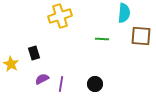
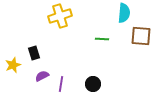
yellow star: moved 2 px right, 1 px down; rotated 21 degrees clockwise
purple semicircle: moved 3 px up
black circle: moved 2 px left
